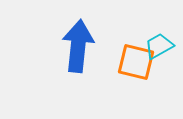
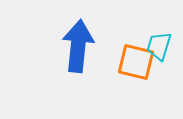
cyan trapezoid: rotated 44 degrees counterclockwise
